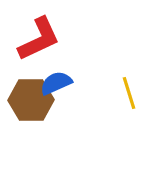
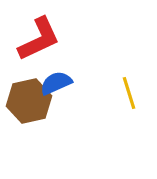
brown hexagon: moved 2 px left, 1 px down; rotated 12 degrees counterclockwise
